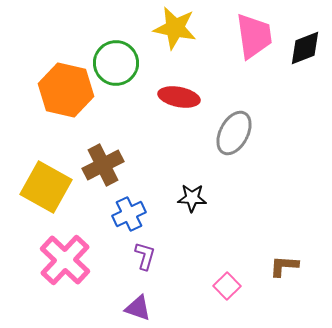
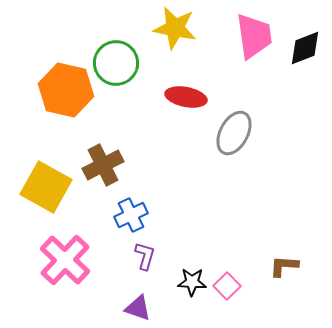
red ellipse: moved 7 px right
black star: moved 84 px down
blue cross: moved 2 px right, 1 px down
